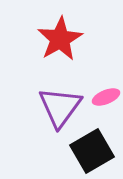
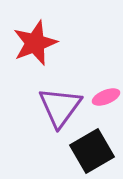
red star: moved 25 px left, 4 px down; rotated 9 degrees clockwise
